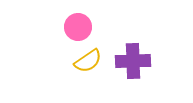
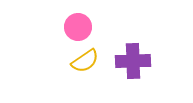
yellow semicircle: moved 3 px left
